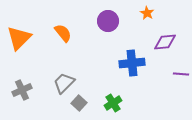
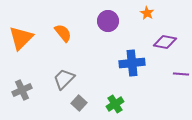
orange triangle: moved 2 px right
purple diamond: rotated 15 degrees clockwise
gray trapezoid: moved 4 px up
green cross: moved 2 px right, 1 px down
